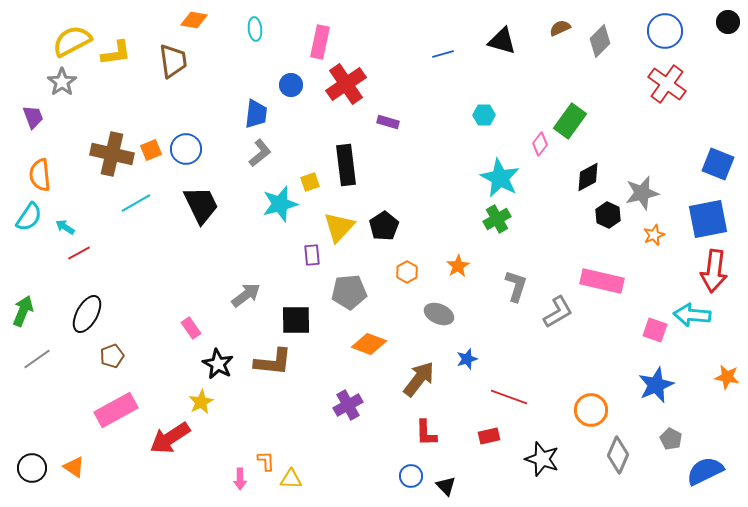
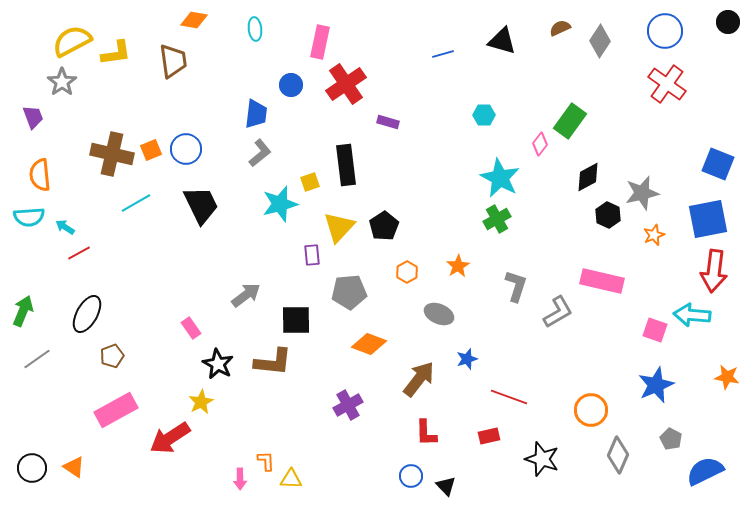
gray diamond at (600, 41): rotated 12 degrees counterclockwise
cyan semicircle at (29, 217): rotated 52 degrees clockwise
